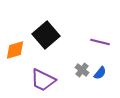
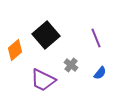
purple line: moved 4 px left, 4 px up; rotated 54 degrees clockwise
orange diamond: rotated 25 degrees counterclockwise
gray cross: moved 11 px left, 5 px up
